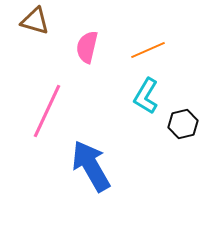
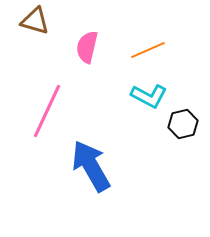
cyan L-shape: moved 3 px right; rotated 93 degrees counterclockwise
